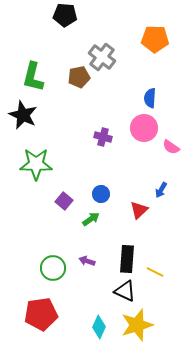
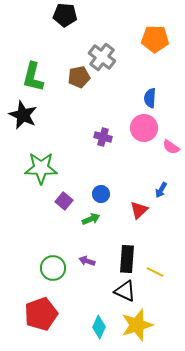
green star: moved 5 px right, 4 px down
green arrow: rotated 12 degrees clockwise
red pentagon: rotated 12 degrees counterclockwise
